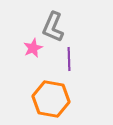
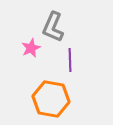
pink star: moved 2 px left
purple line: moved 1 px right, 1 px down
